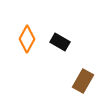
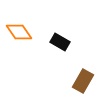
orange diamond: moved 8 px left, 7 px up; rotated 64 degrees counterclockwise
